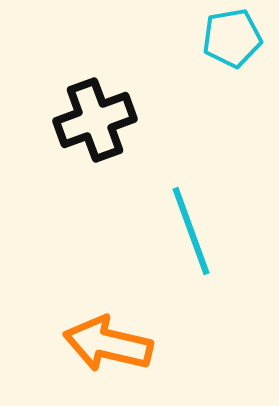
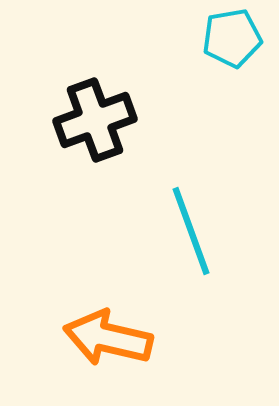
orange arrow: moved 6 px up
